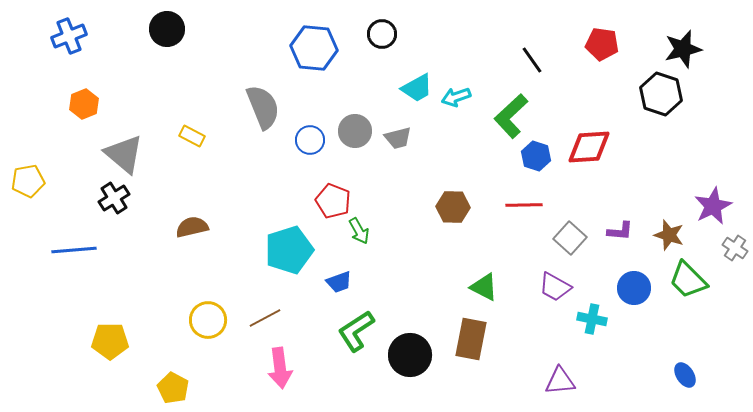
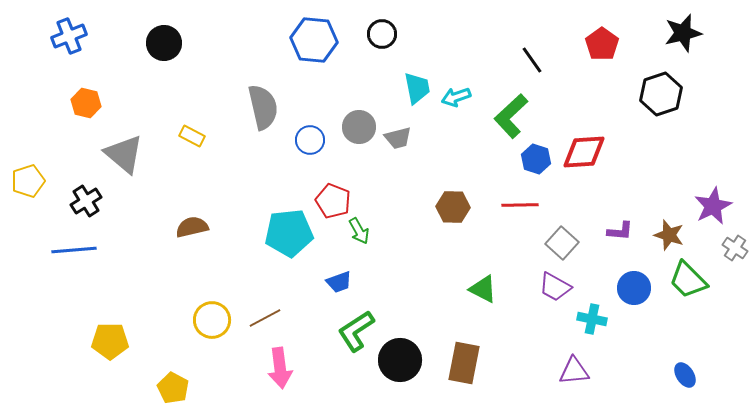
black circle at (167, 29): moved 3 px left, 14 px down
red pentagon at (602, 44): rotated 28 degrees clockwise
blue hexagon at (314, 48): moved 8 px up
black star at (683, 49): moved 16 px up
cyan trapezoid at (417, 88): rotated 72 degrees counterclockwise
black hexagon at (661, 94): rotated 24 degrees clockwise
orange hexagon at (84, 104): moved 2 px right, 1 px up; rotated 24 degrees counterclockwise
gray semicircle at (263, 107): rotated 9 degrees clockwise
gray circle at (355, 131): moved 4 px right, 4 px up
red diamond at (589, 147): moved 5 px left, 5 px down
blue hexagon at (536, 156): moved 3 px down
yellow pentagon at (28, 181): rotated 8 degrees counterclockwise
black cross at (114, 198): moved 28 px left, 3 px down
red line at (524, 205): moved 4 px left
gray square at (570, 238): moved 8 px left, 5 px down
cyan pentagon at (289, 250): moved 17 px up; rotated 12 degrees clockwise
green triangle at (484, 287): moved 1 px left, 2 px down
yellow circle at (208, 320): moved 4 px right
brown rectangle at (471, 339): moved 7 px left, 24 px down
black circle at (410, 355): moved 10 px left, 5 px down
purple triangle at (560, 381): moved 14 px right, 10 px up
